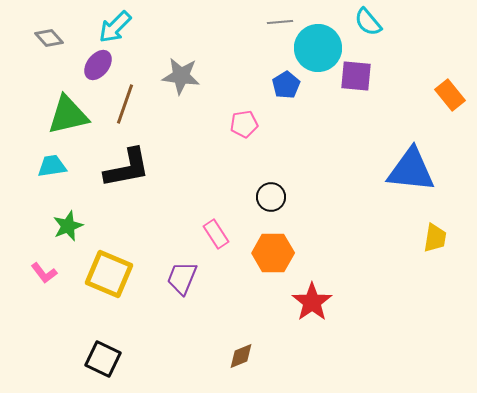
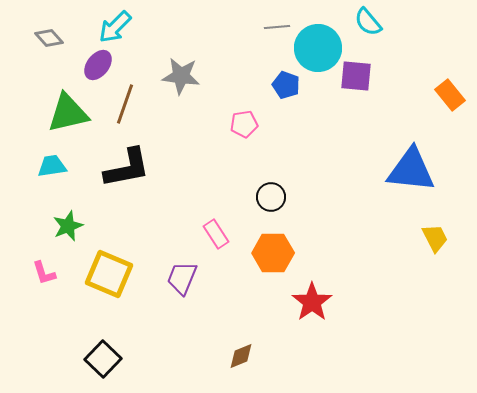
gray line: moved 3 px left, 5 px down
blue pentagon: rotated 20 degrees counterclockwise
green triangle: moved 2 px up
yellow trapezoid: rotated 36 degrees counterclockwise
pink L-shape: rotated 20 degrees clockwise
black square: rotated 18 degrees clockwise
